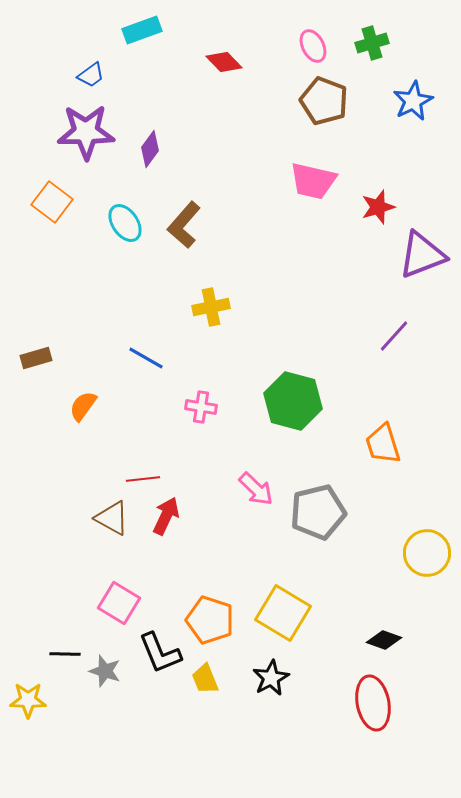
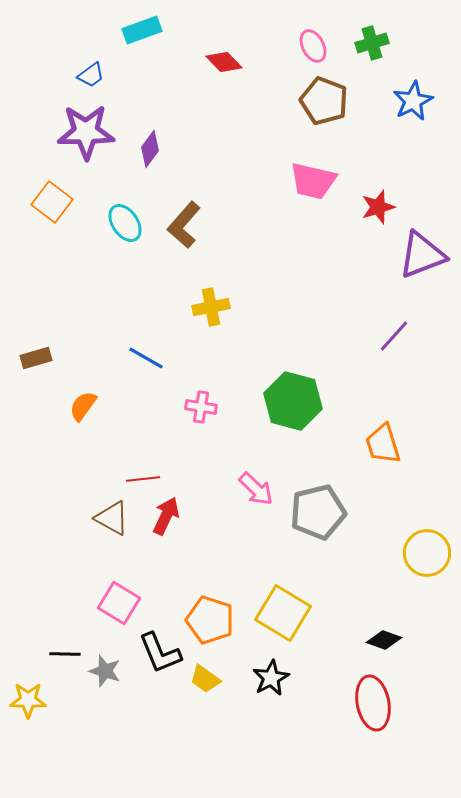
yellow trapezoid: rotated 32 degrees counterclockwise
